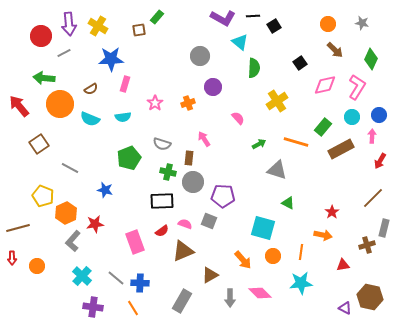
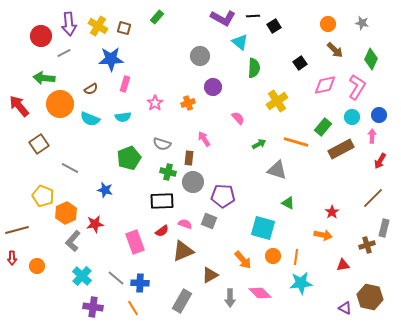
brown square at (139, 30): moved 15 px left, 2 px up; rotated 24 degrees clockwise
brown line at (18, 228): moved 1 px left, 2 px down
orange line at (301, 252): moved 5 px left, 5 px down
